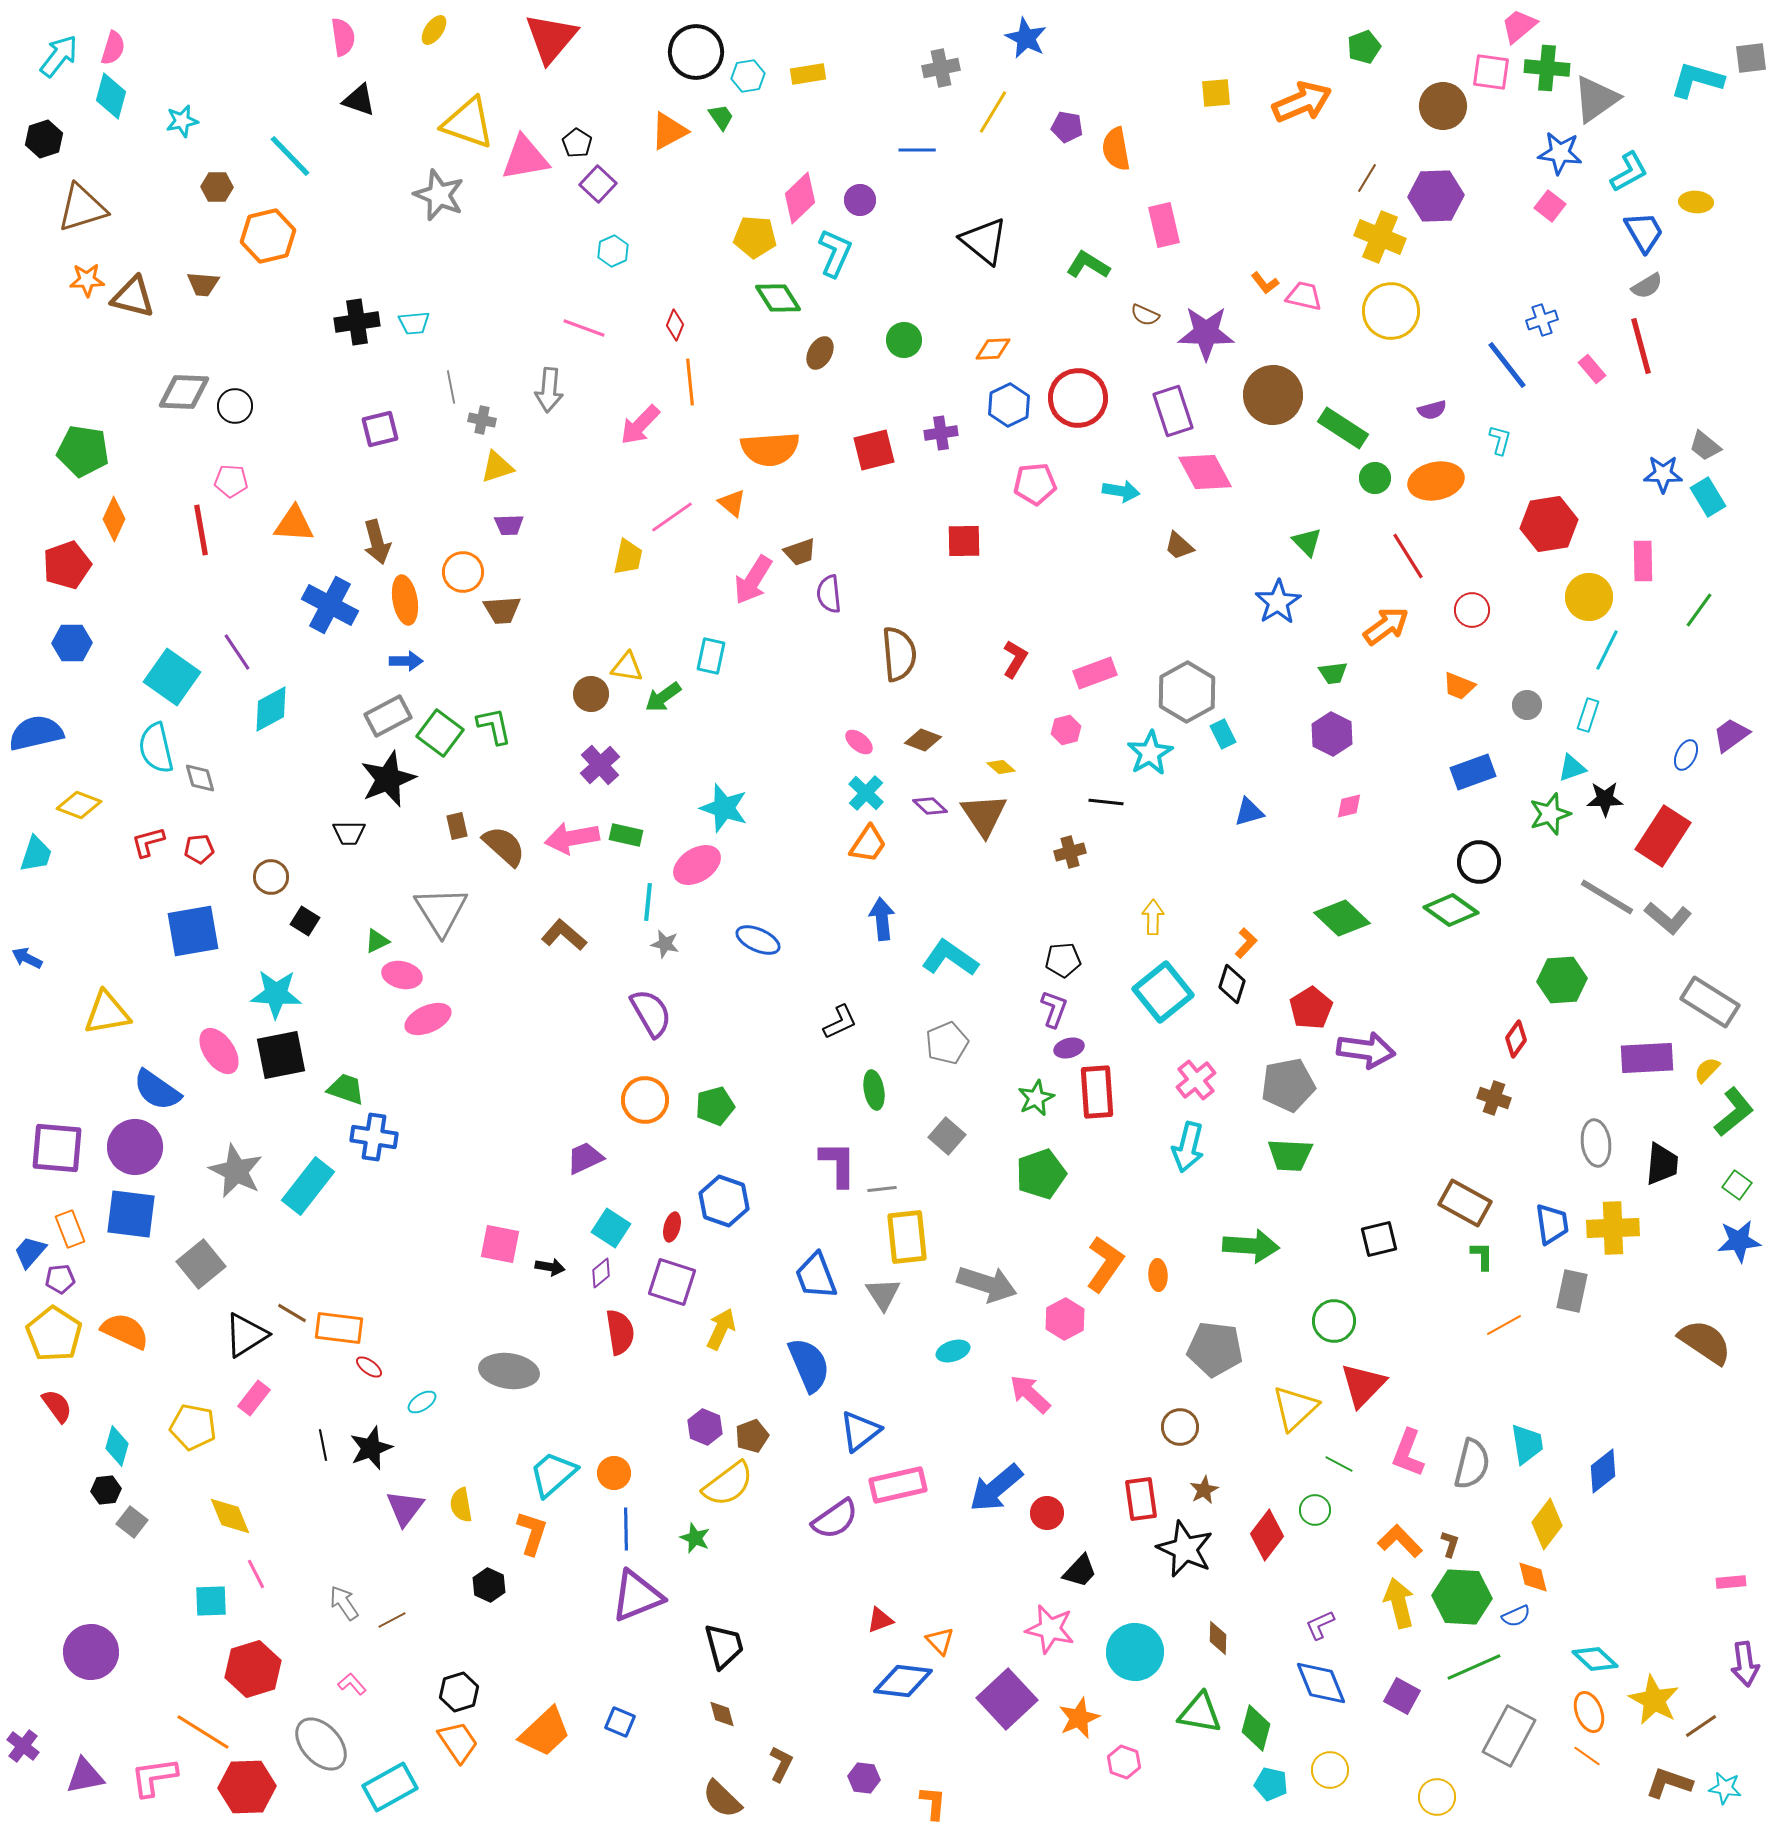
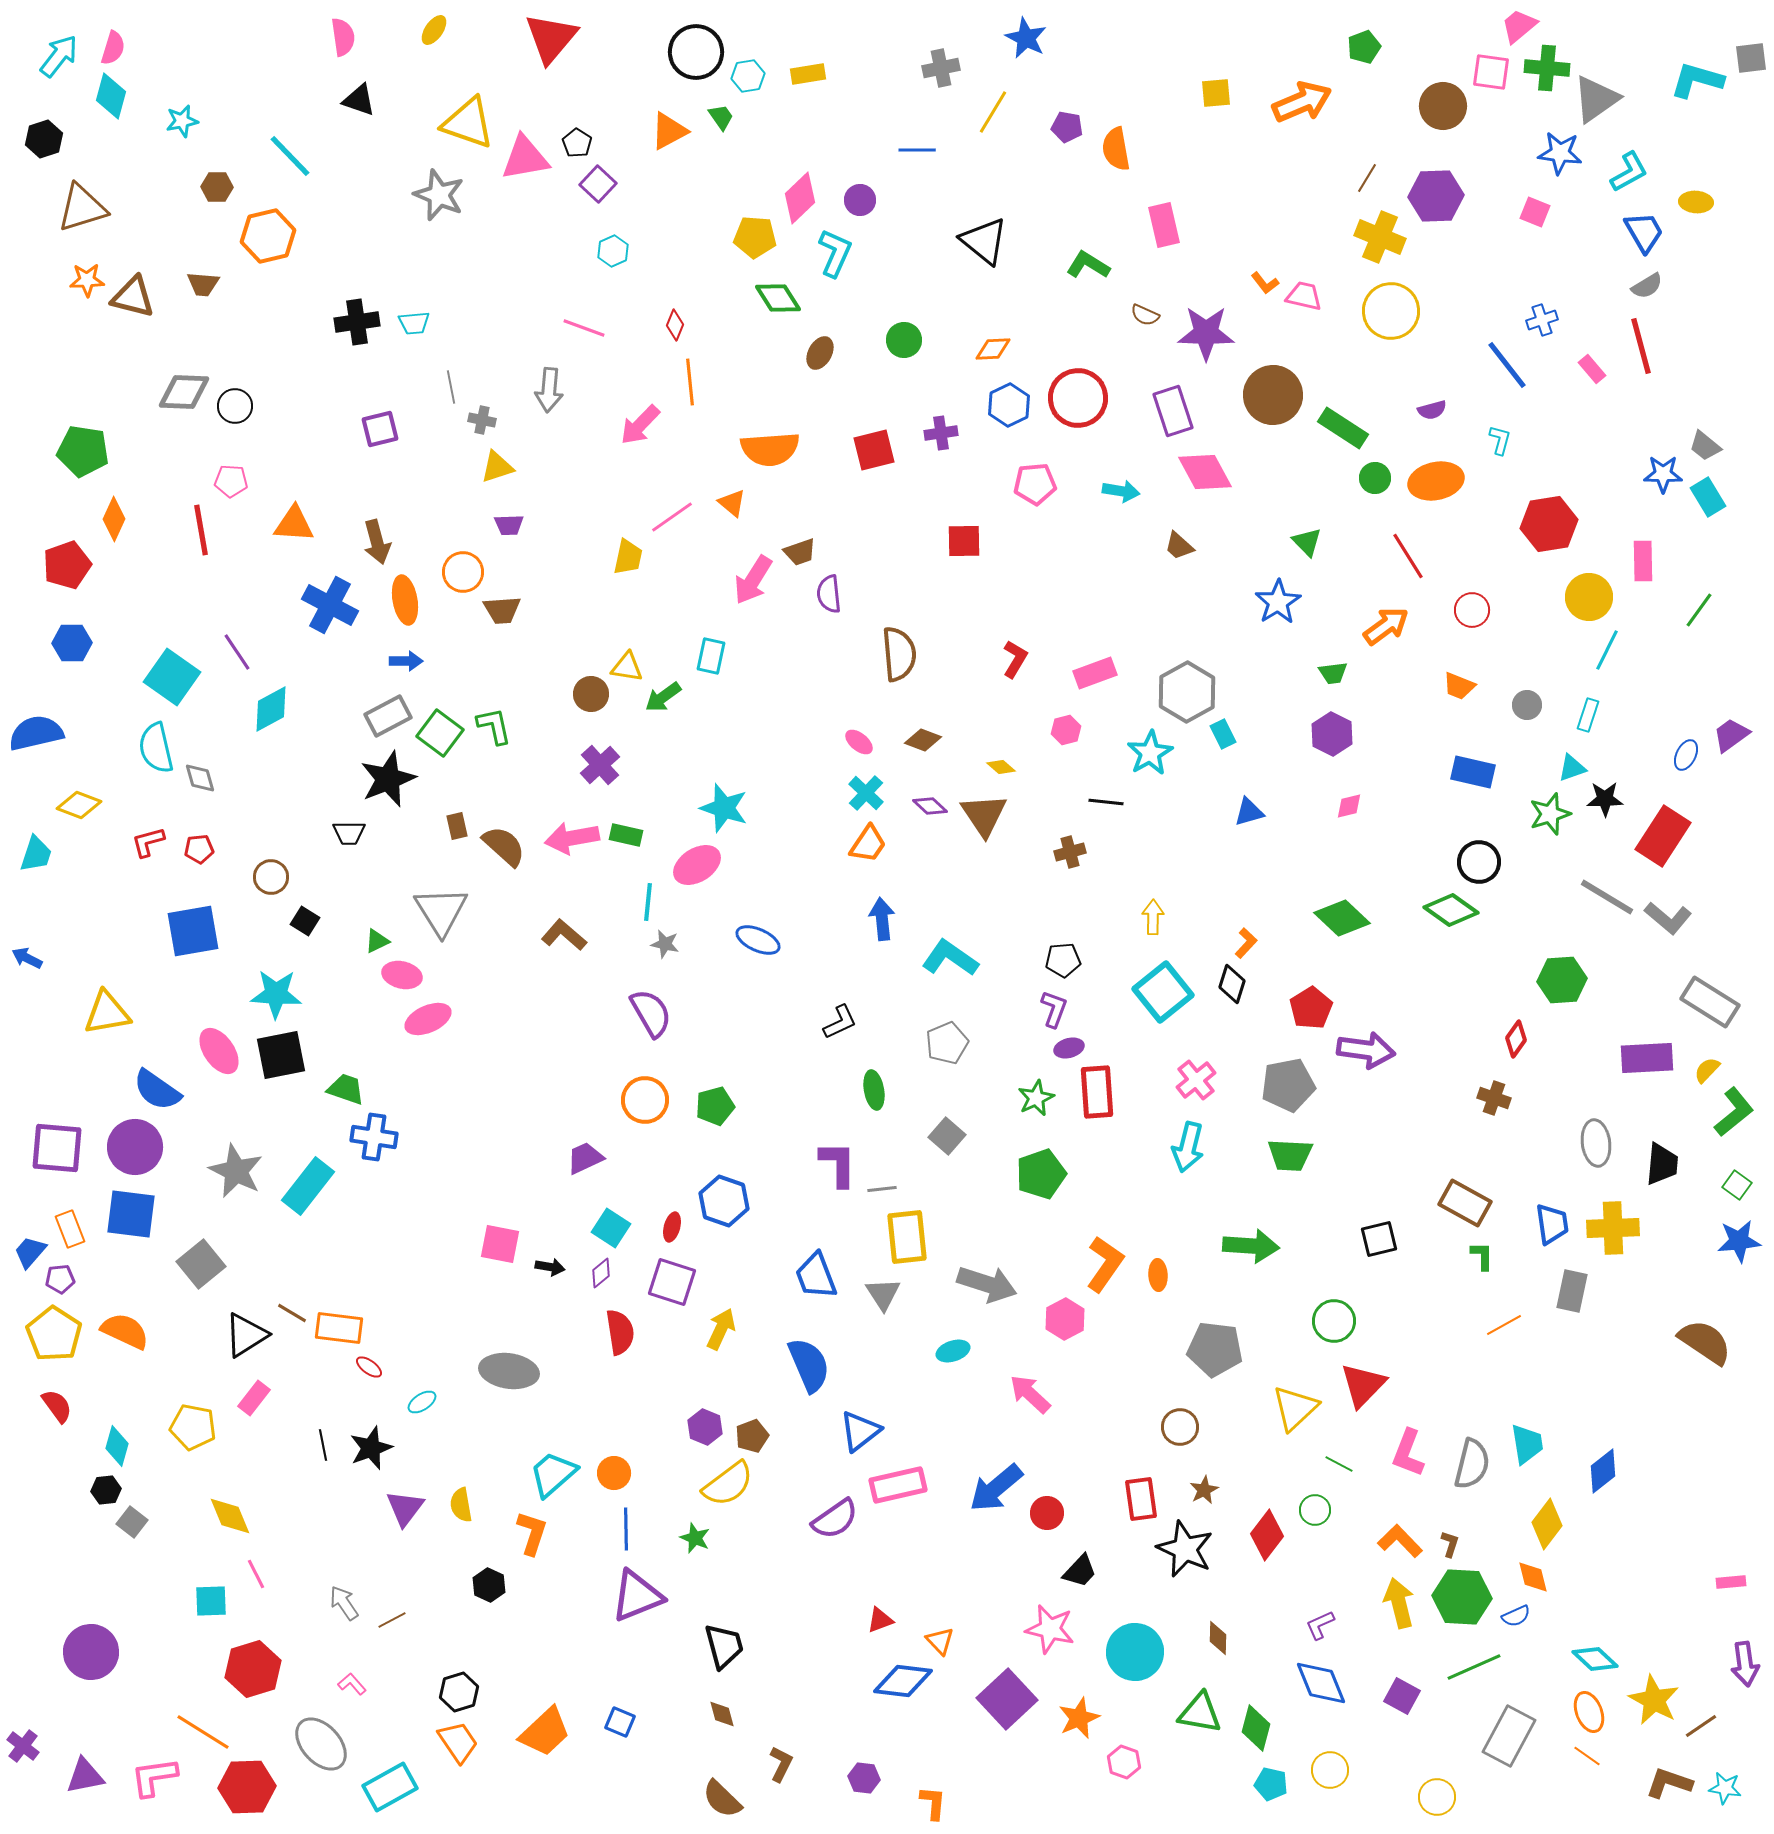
pink square at (1550, 206): moved 15 px left, 6 px down; rotated 16 degrees counterclockwise
blue rectangle at (1473, 772): rotated 33 degrees clockwise
